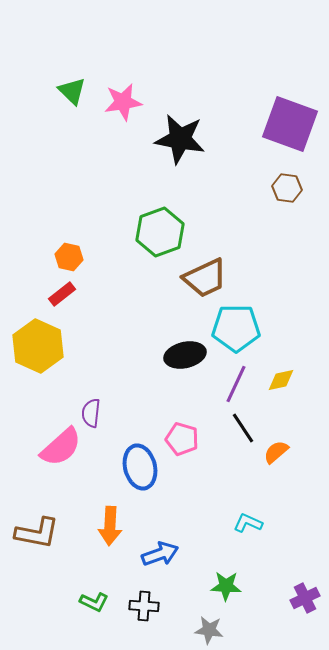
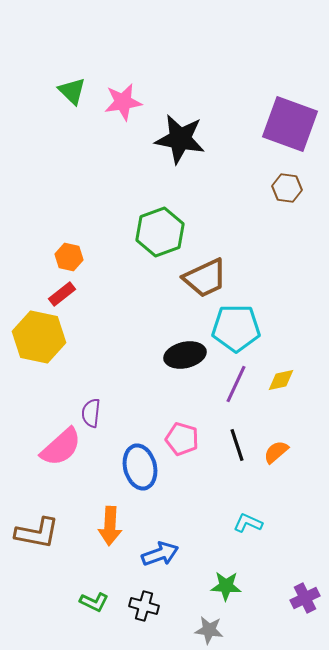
yellow hexagon: moved 1 px right, 9 px up; rotated 12 degrees counterclockwise
black line: moved 6 px left, 17 px down; rotated 16 degrees clockwise
black cross: rotated 12 degrees clockwise
